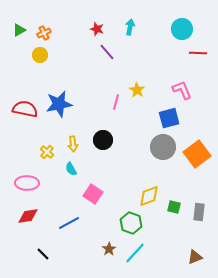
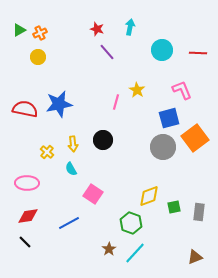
cyan circle: moved 20 px left, 21 px down
orange cross: moved 4 px left
yellow circle: moved 2 px left, 2 px down
orange square: moved 2 px left, 16 px up
green square: rotated 24 degrees counterclockwise
black line: moved 18 px left, 12 px up
